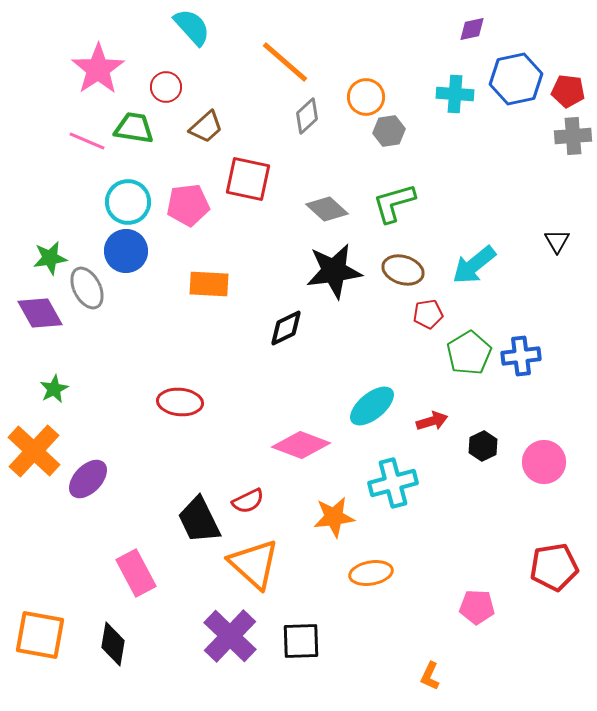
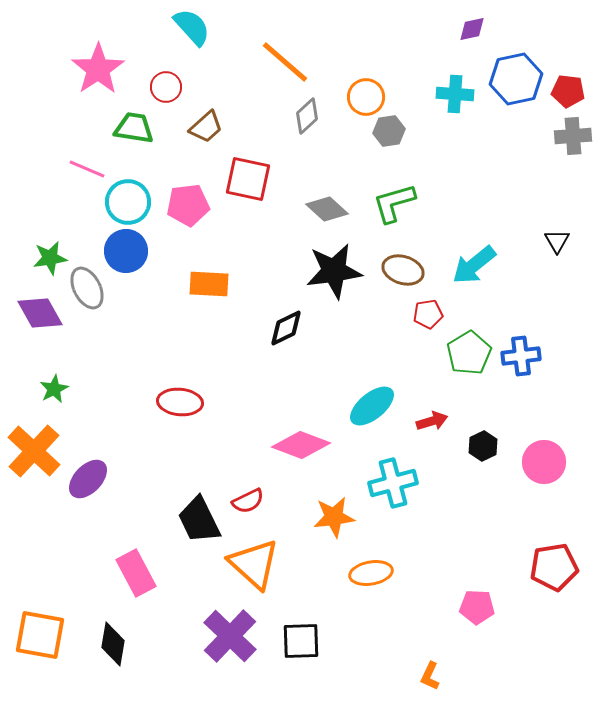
pink line at (87, 141): moved 28 px down
